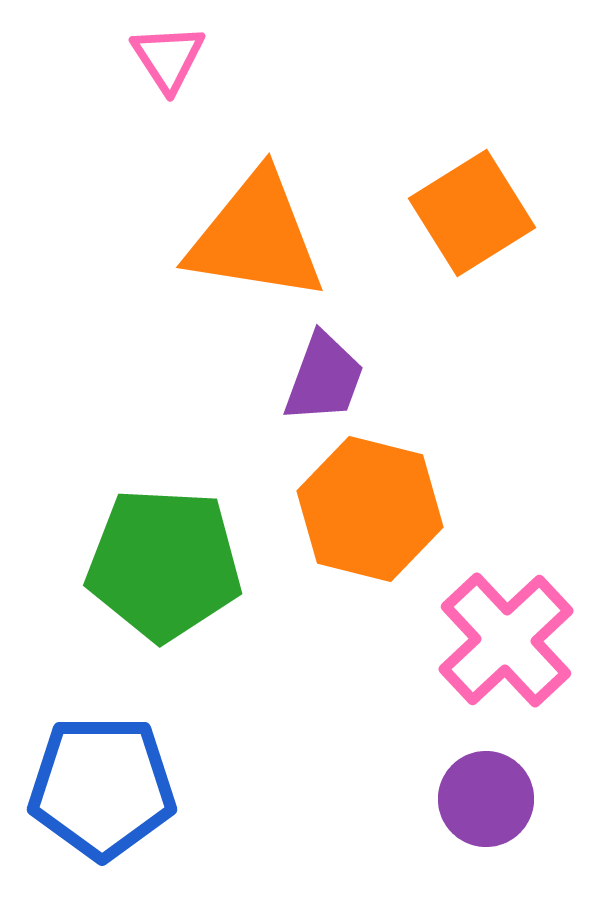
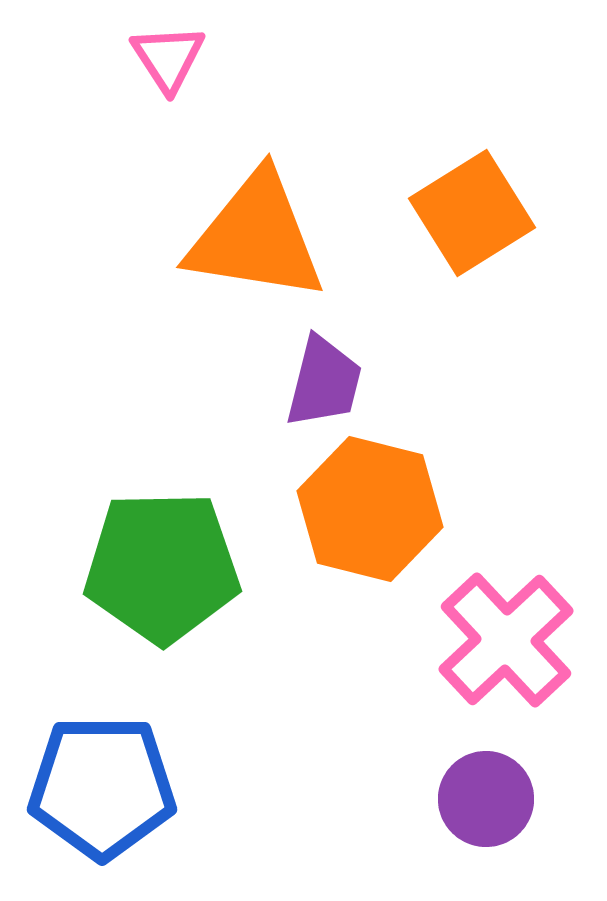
purple trapezoid: moved 4 px down; rotated 6 degrees counterclockwise
green pentagon: moved 2 px left, 3 px down; rotated 4 degrees counterclockwise
